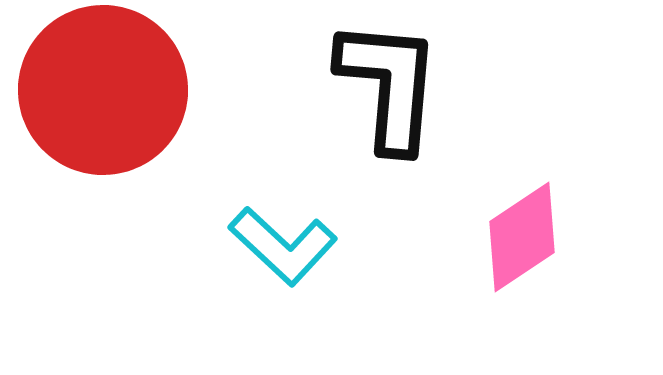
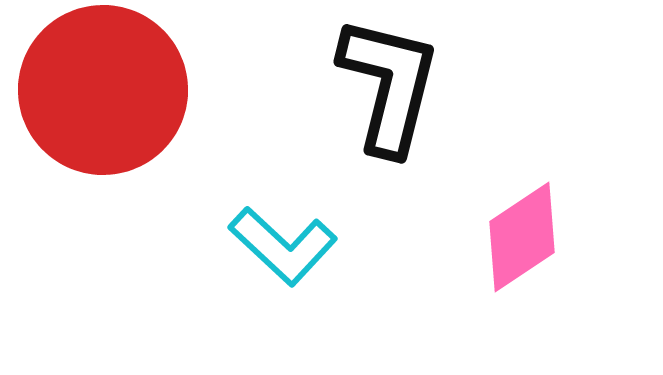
black L-shape: rotated 9 degrees clockwise
